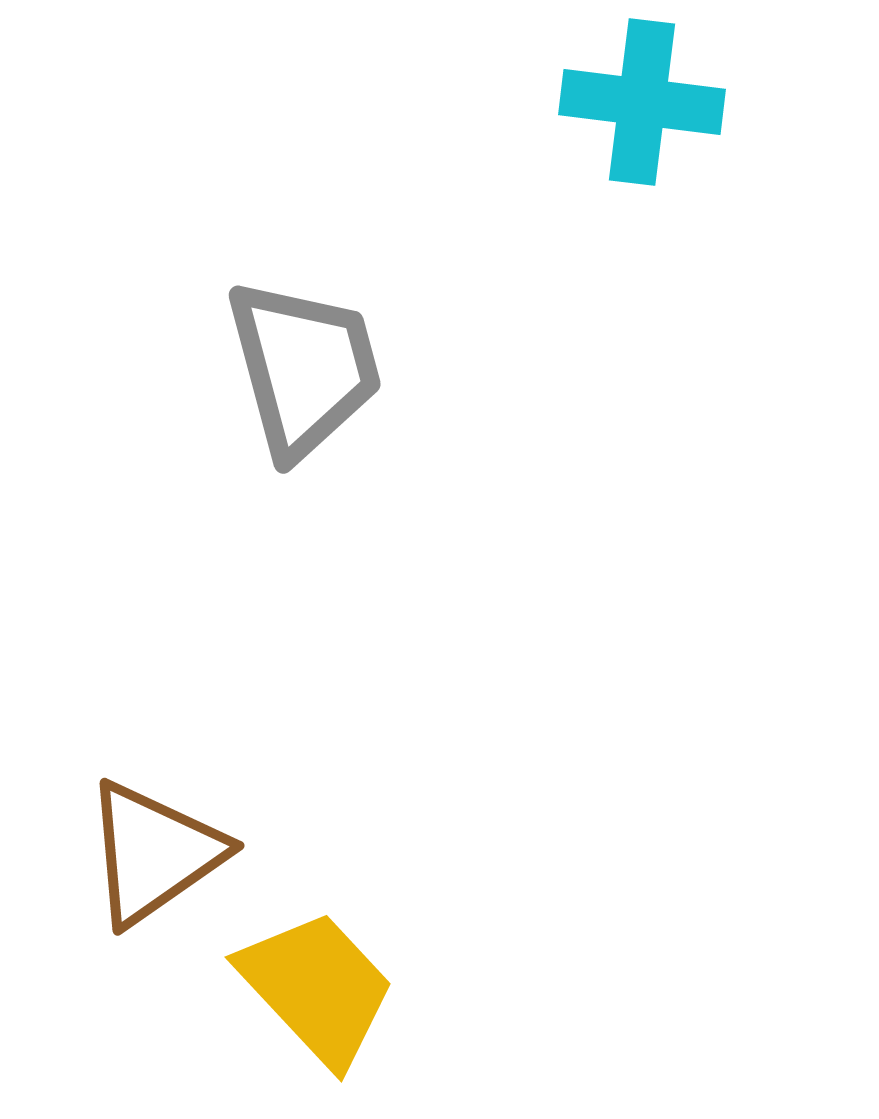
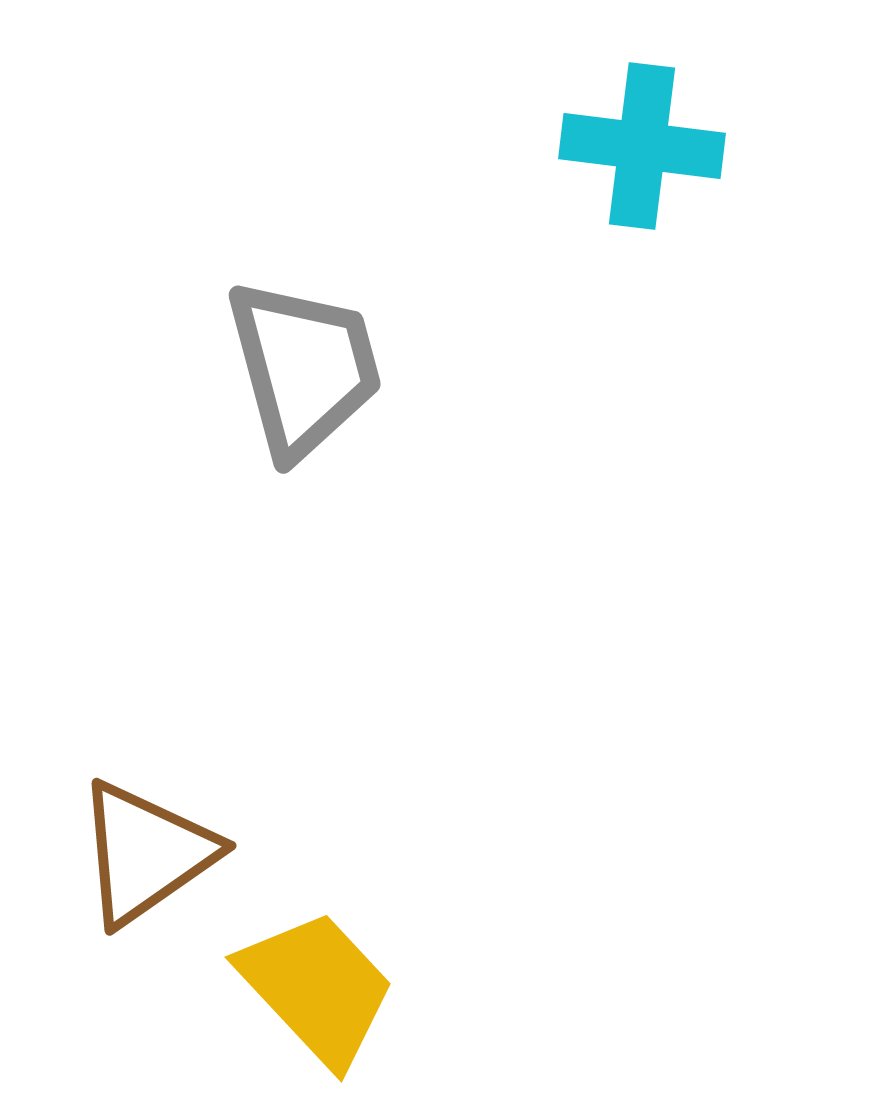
cyan cross: moved 44 px down
brown triangle: moved 8 px left
